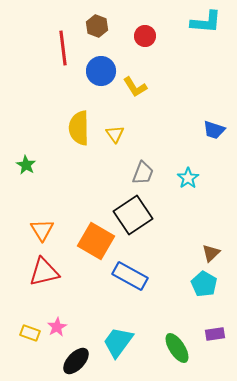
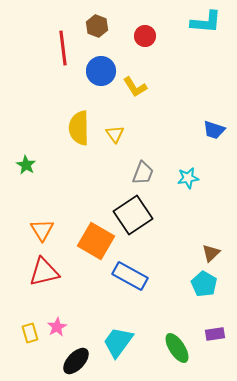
cyan star: rotated 25 degrees clockwise
yellow rectangle: rotated 54 degrees clockwise
